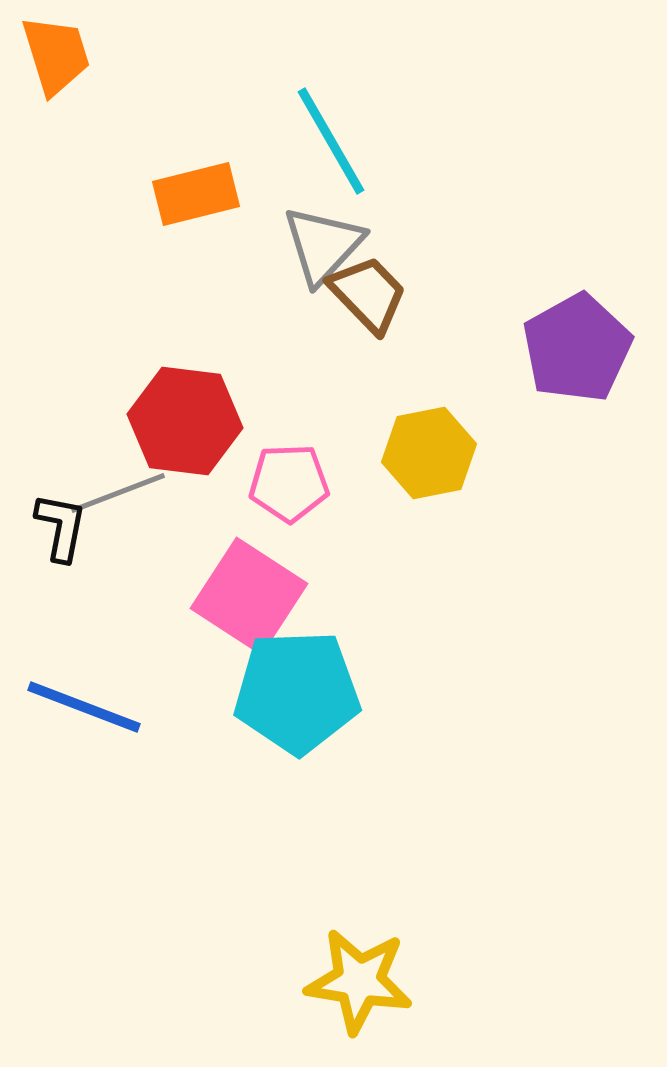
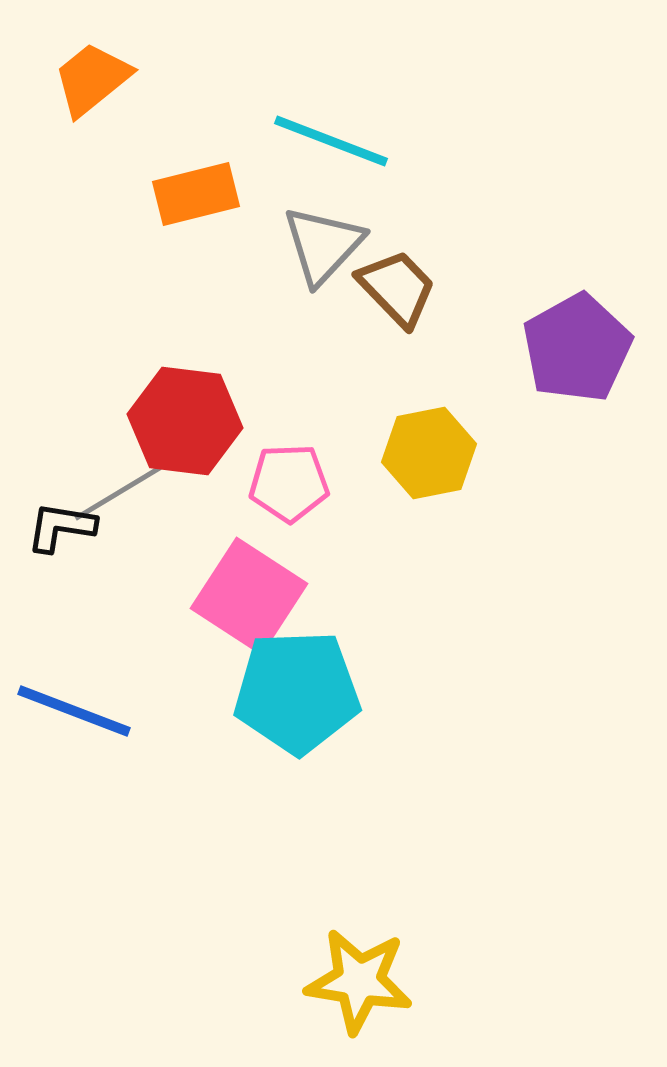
orange trapezoid: moved 36 px right, 24 px down; rotated 112 degrees counterclockwise
cyan line: rotated 39 degrees counterclockwise
brown trapezoid: moved 29 px right, 6 px up
gray line: rotated 10 degrees counterclockwise
black L-shape: rotated 92 degrees counterclockwise
blue line: moved 10 px left, 4 px down
